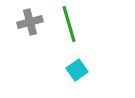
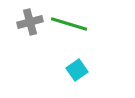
green line: rotated 57 degrees counterclockwise
